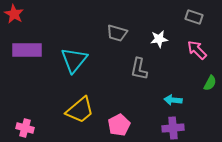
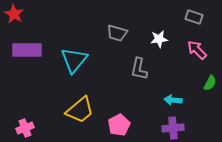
pink cross: rotated 36 degrees counterclockwise
